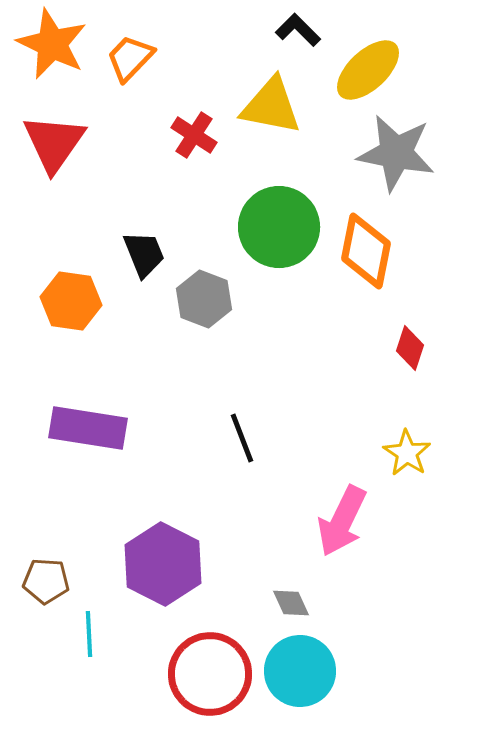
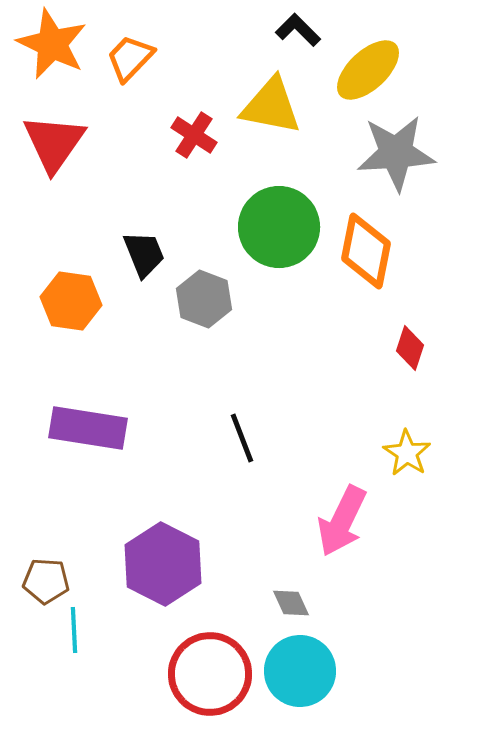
gray star: rotated 14 degrees counterclockwise
cyan line: moved 15 px left, 4 px up
